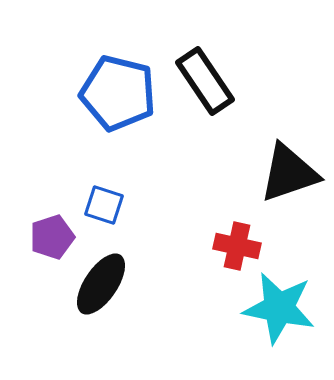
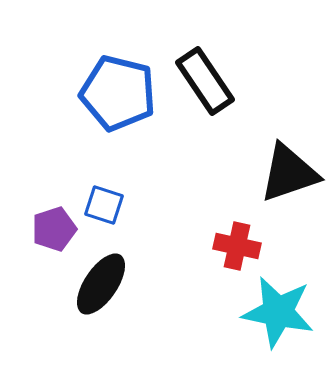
purple pentagon: moved 2 px right, 8 px up
cyan star: moved 1 px left, 4 px down
